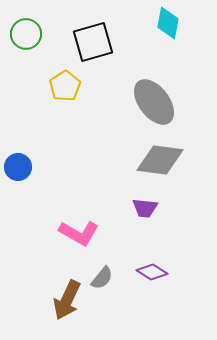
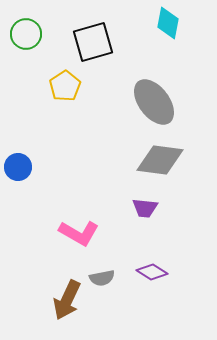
gray semicircle: rotated 40 degrees clockwise
